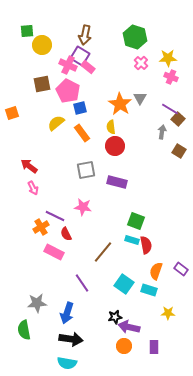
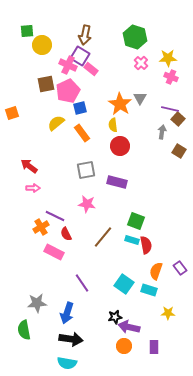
pink rectangle at (88, 67): moved 3 px right, 2 px down
brown square at (42, 84): moved 4 px right
pink pentagon at (68, 91): rotated 20 degrees clockwise
purple line at (170, 109): rotated 18 degrees counterclockwise
yellow semicircle at (111, 127): moved 2 px right, 2 px up
red circle at (115, 146): moved 5 px right
pink arrow at (33, 188): rotated 64 degrees counterclockwise
pink star at (83, 207): moved 4 px right, 3 px up
brown line at (103, 252): moved 15 px up
purple rectangle at (181, 269): moved 1 px left, 1 px up; rotated 16 degrees clockwise
